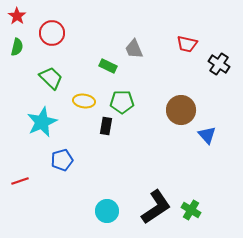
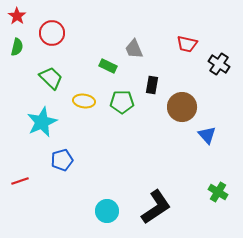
brown circle: moved 1 px right, 3 px up
black rectangle: moved 46 px right, 41 px up
green cross: moved 27 px right, 18 px up
